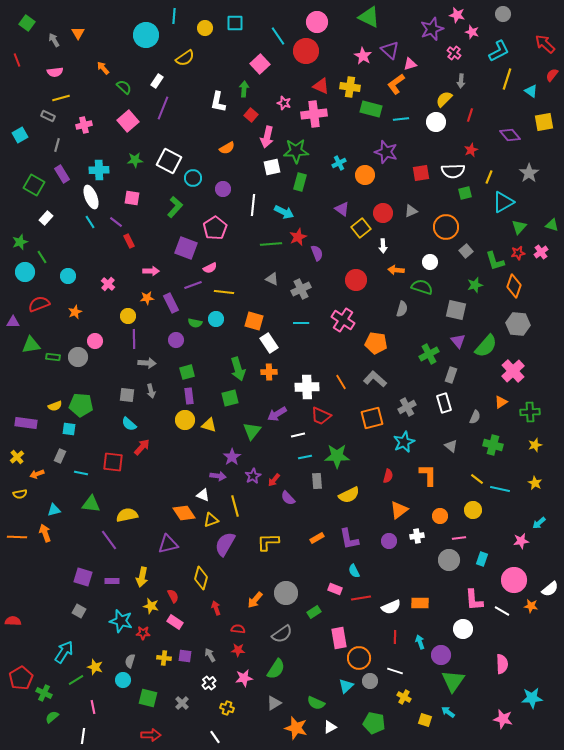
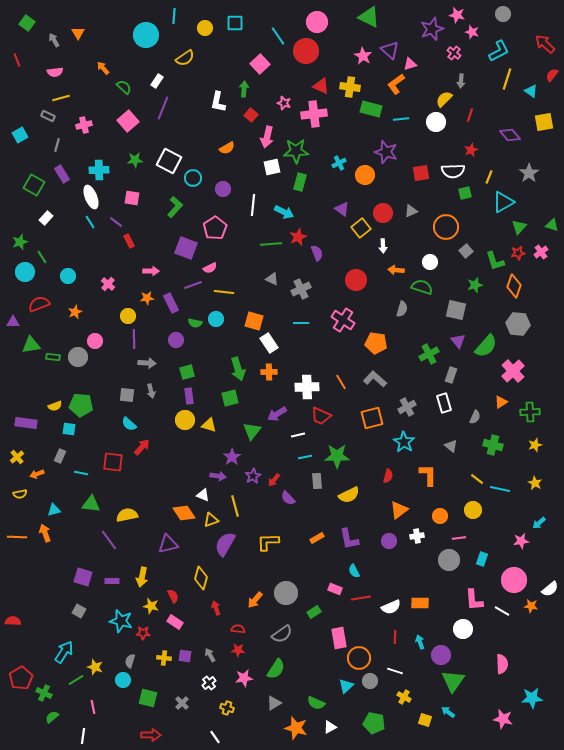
cyan star at (404, 442): rotated 15 degrees counterclockwise
